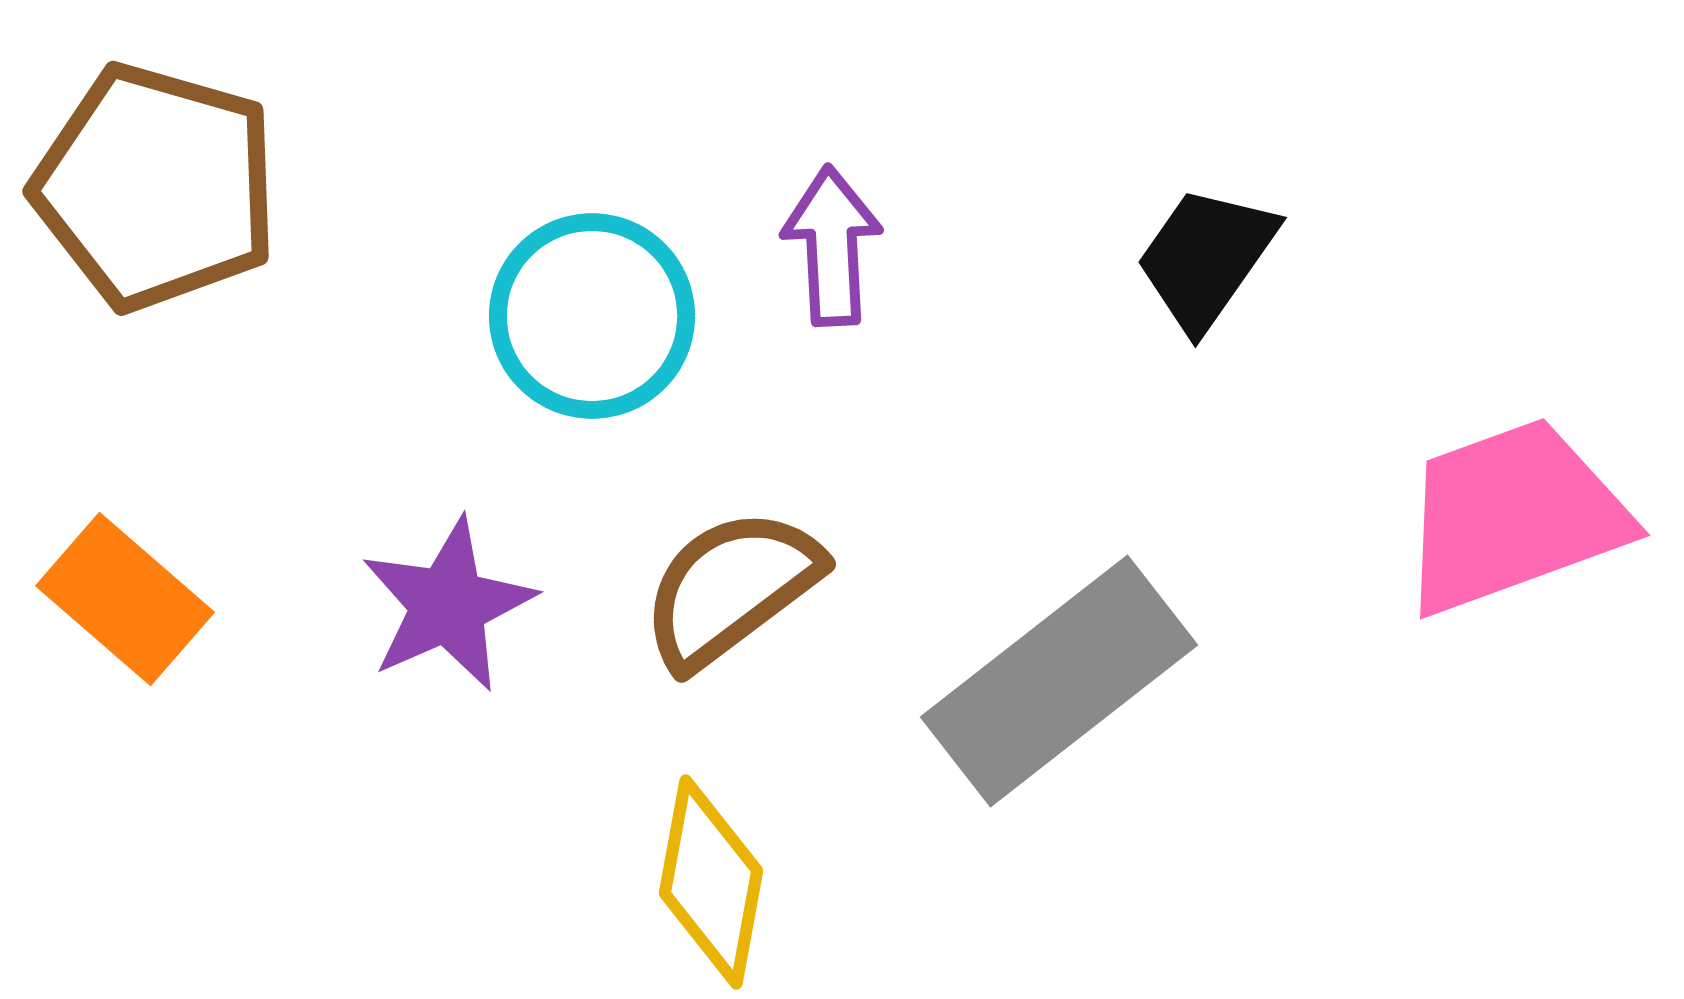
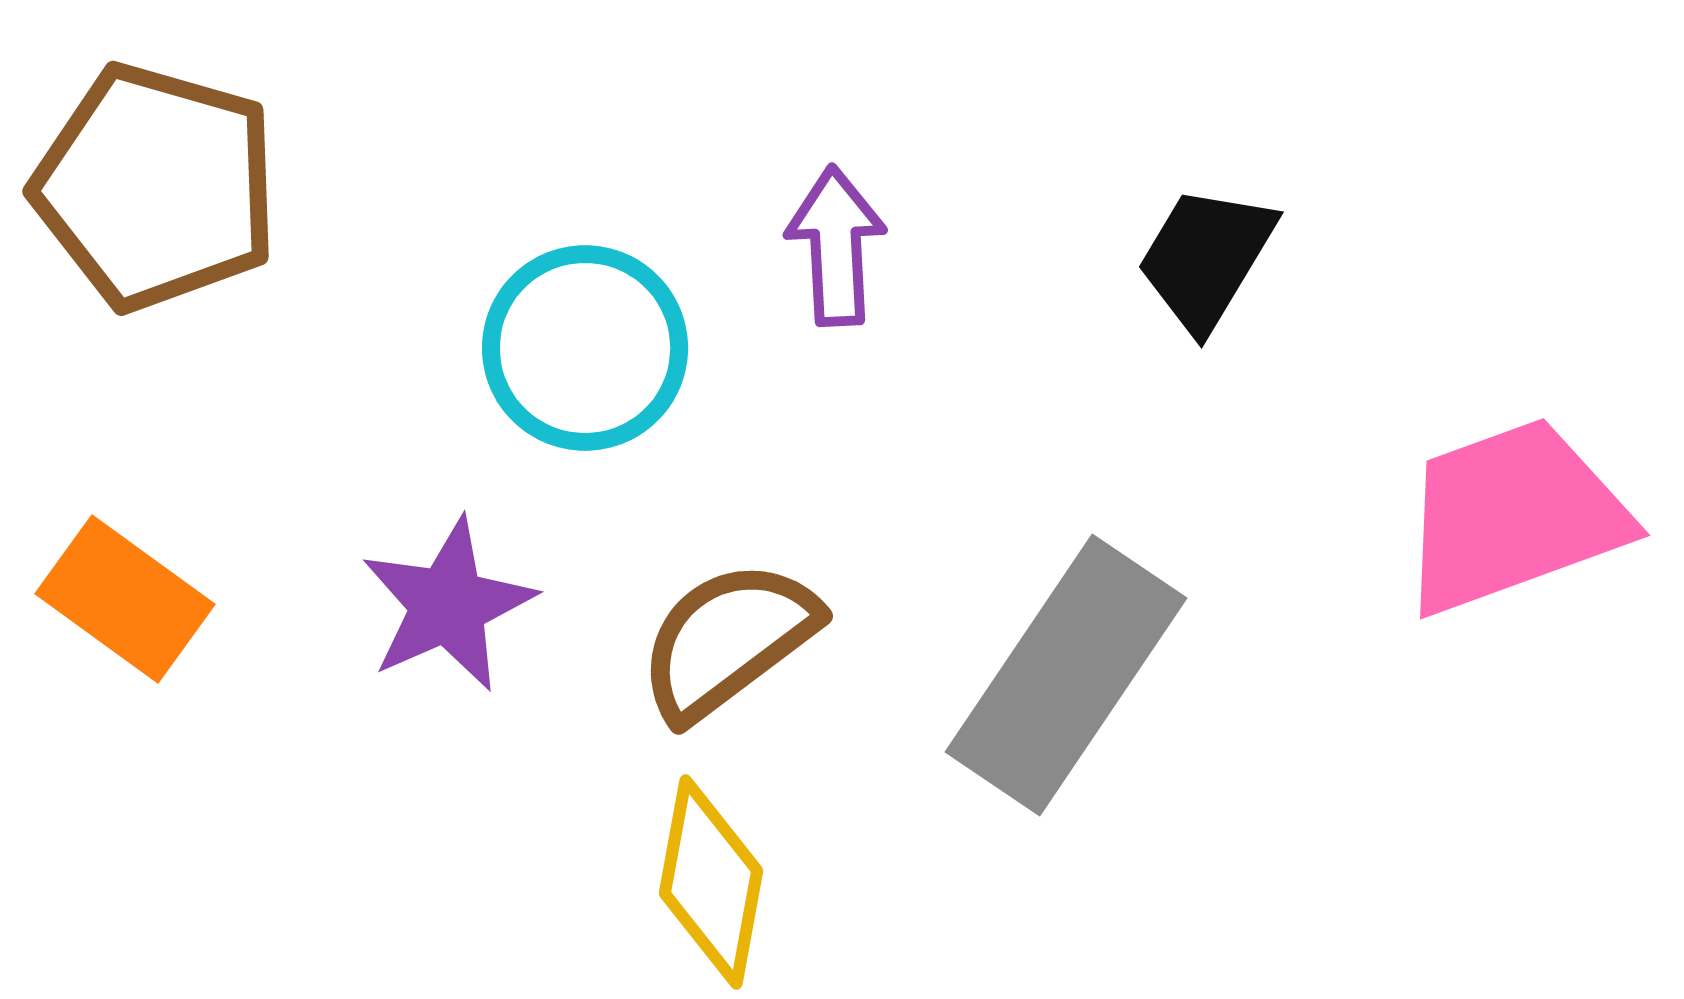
purple arrow: moved 4 px right
black trapezoid: rotated 4 degrees counterclockwise
cyan circle: moved 7 px left, 32 px down
brown semicircle: moved 3 px left, 52 px down
orange rectangle: rotated 5 degrees counterclockwise
gray rectangle: moved 7 px right, 6 px up; rotated 18 degrees counterclockwise
